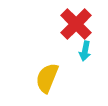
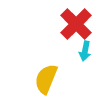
yellow semicircle: moved 1 px left, 1 px down
